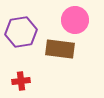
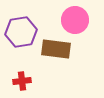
brown rectangle: moved 4 px left
red cross: moved 1 px right
